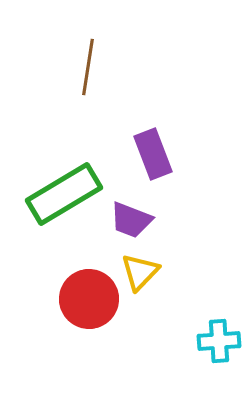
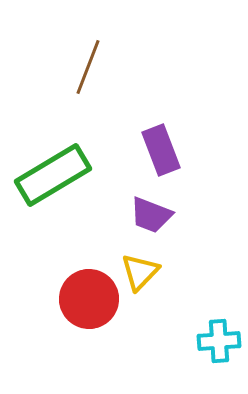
brown line: rotated 12 degrees clockwise
purple rectangle: moved 8 px right, 4 px up
green rectangle: moved 11 px left, 19 px up
purple trapezoid: moved 20 px right, 5 px up
